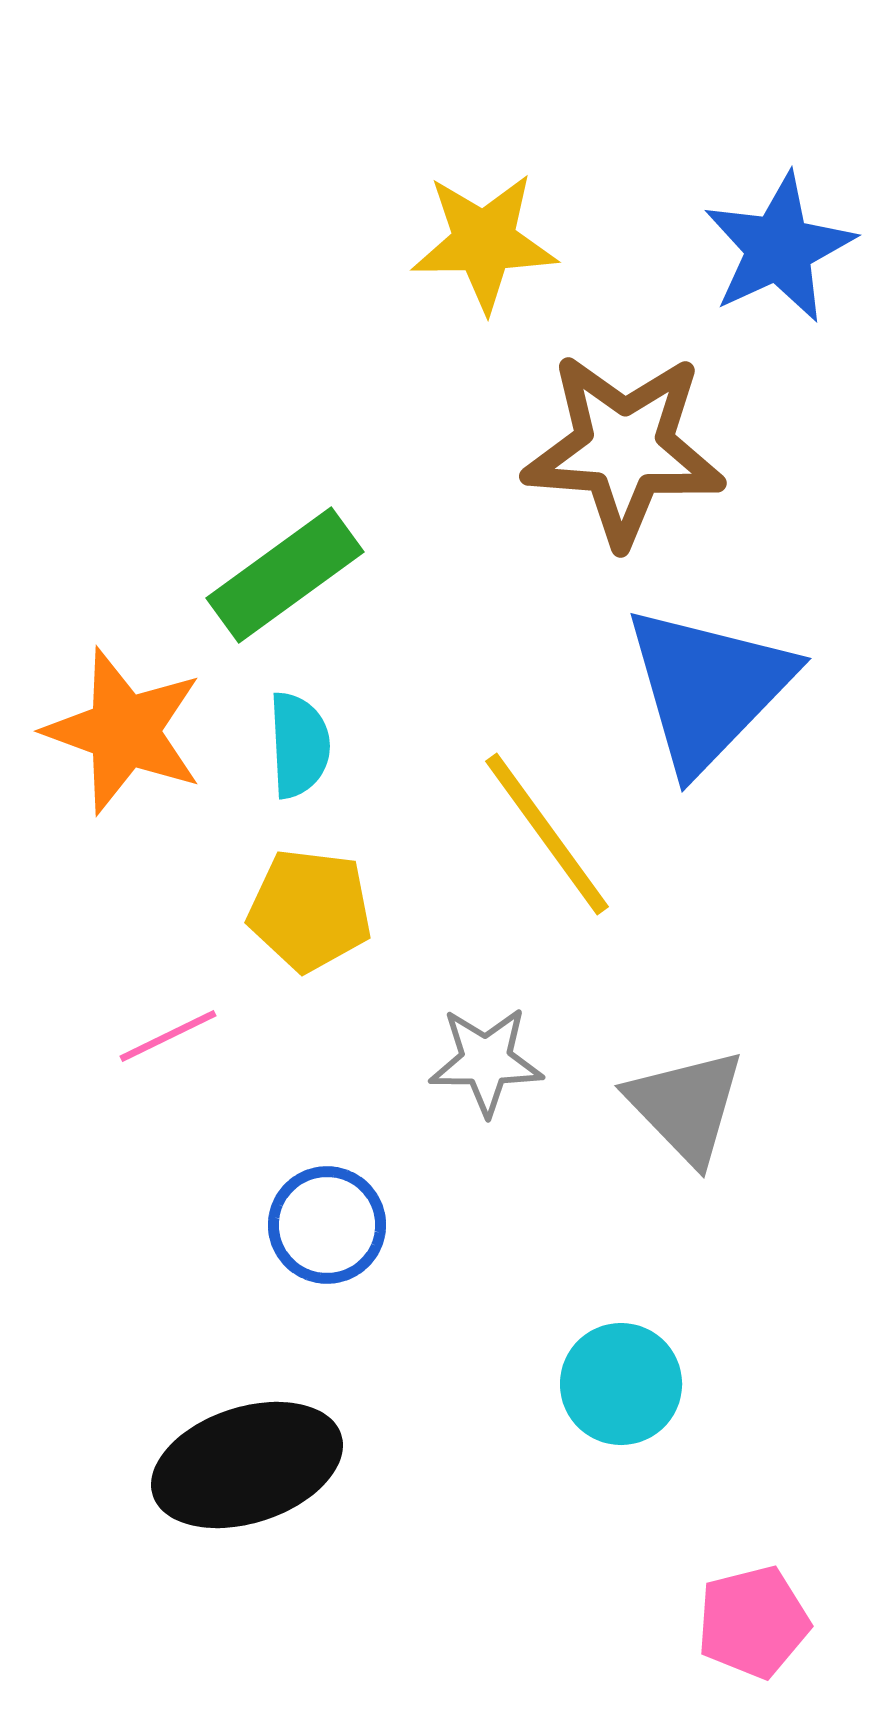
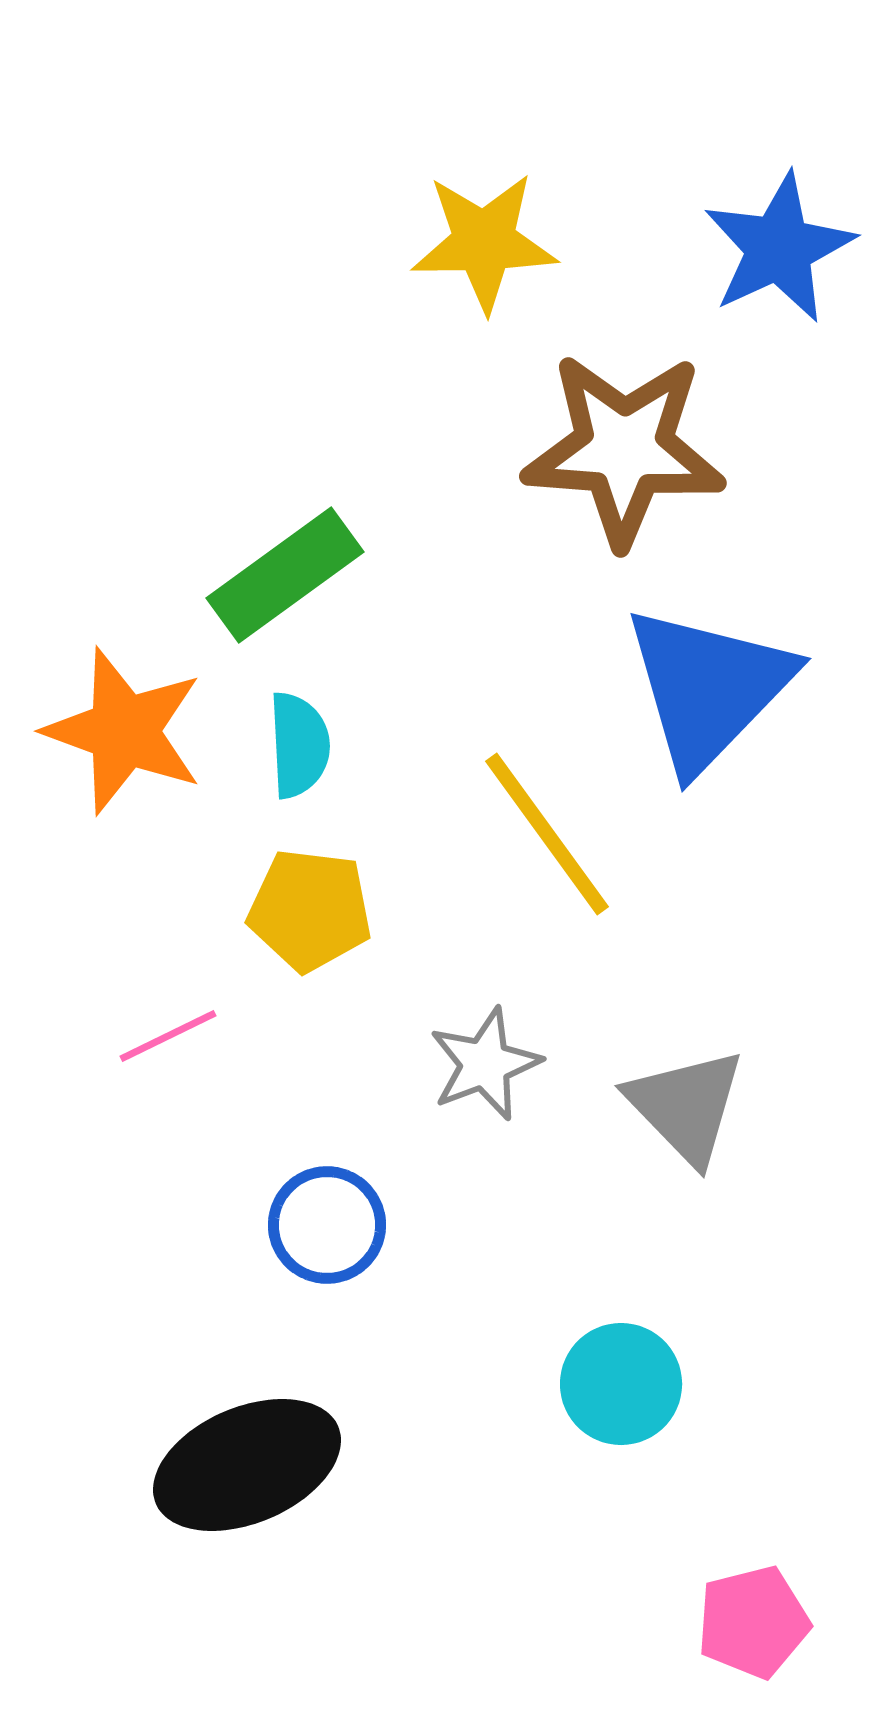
gray star: moved 1 px left, 3 px down; rotated 21 degrees counterclockwise
black ellipse: rotated 5 degrees counterclockwise
